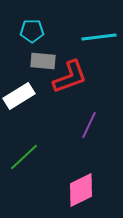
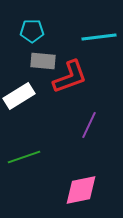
green line: rotated 24 degrees clockwise
pink diamond: rotated 15 degrees clockwise
